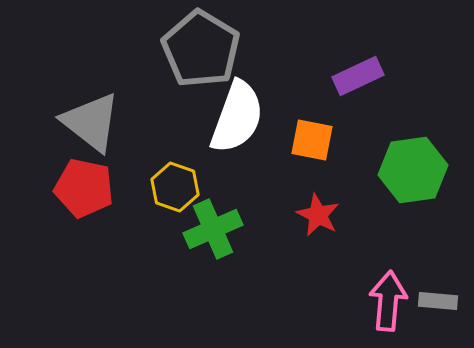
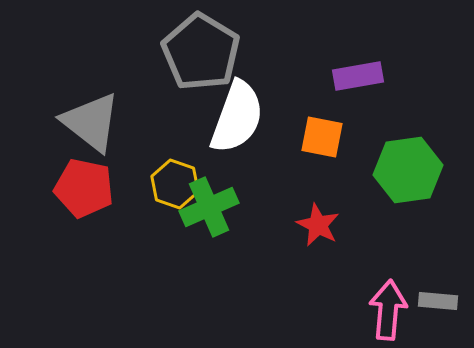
gray pentagon: moved 3 px down
purple rectangle: rotated 15 degrees clockwise
orange square: moved 10 px right, 3 px up
green hexagon: moved 5 px left
yellow hexagon: moved 3 px up
red star: moved 10 px down
green cross: moved 4 px left, 22 px up
pink arrow: moved 9 px down
